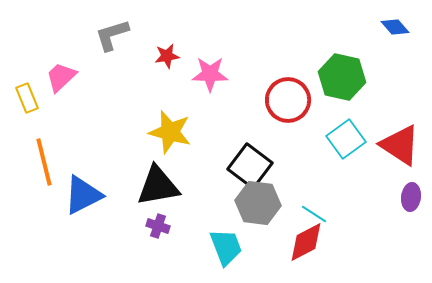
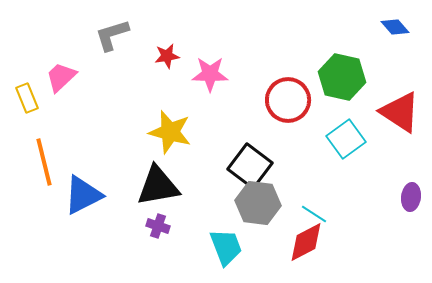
red triangle: moved 33 px up
